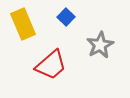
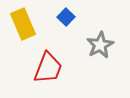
red trapezoid: moved 3 px left, 3 px down; rotated 28 degrees counterclockwise
